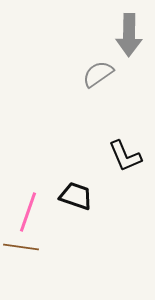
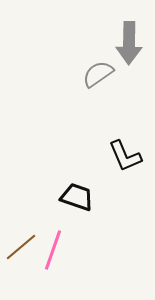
gray arrow: moved 8 px down
black trapezoid: moved 1 px right, 1 px down
pink line: moved 25 px right, 38 px down
brown line: rotated 48 degrees counterclockwise
